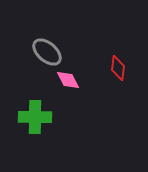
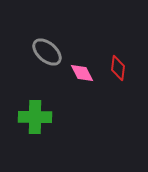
pink diamond: moved 14 px right, 7 px up
